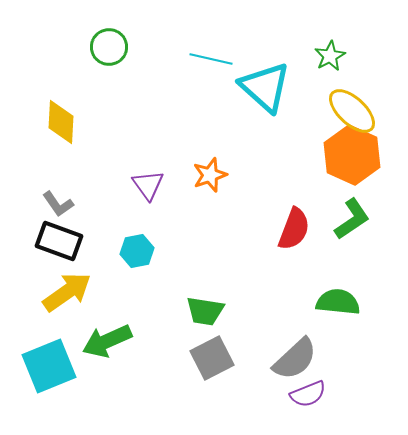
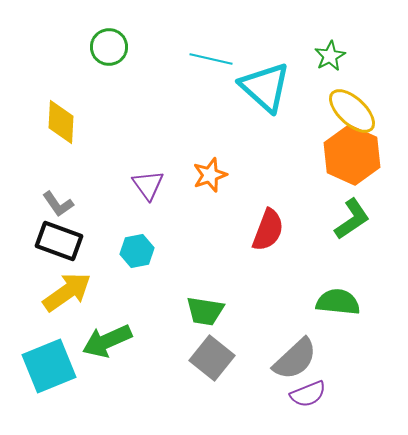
red semicircle: moved 26 px left, 1 px down
gray square: rotated 24 degrees counterclockwise
